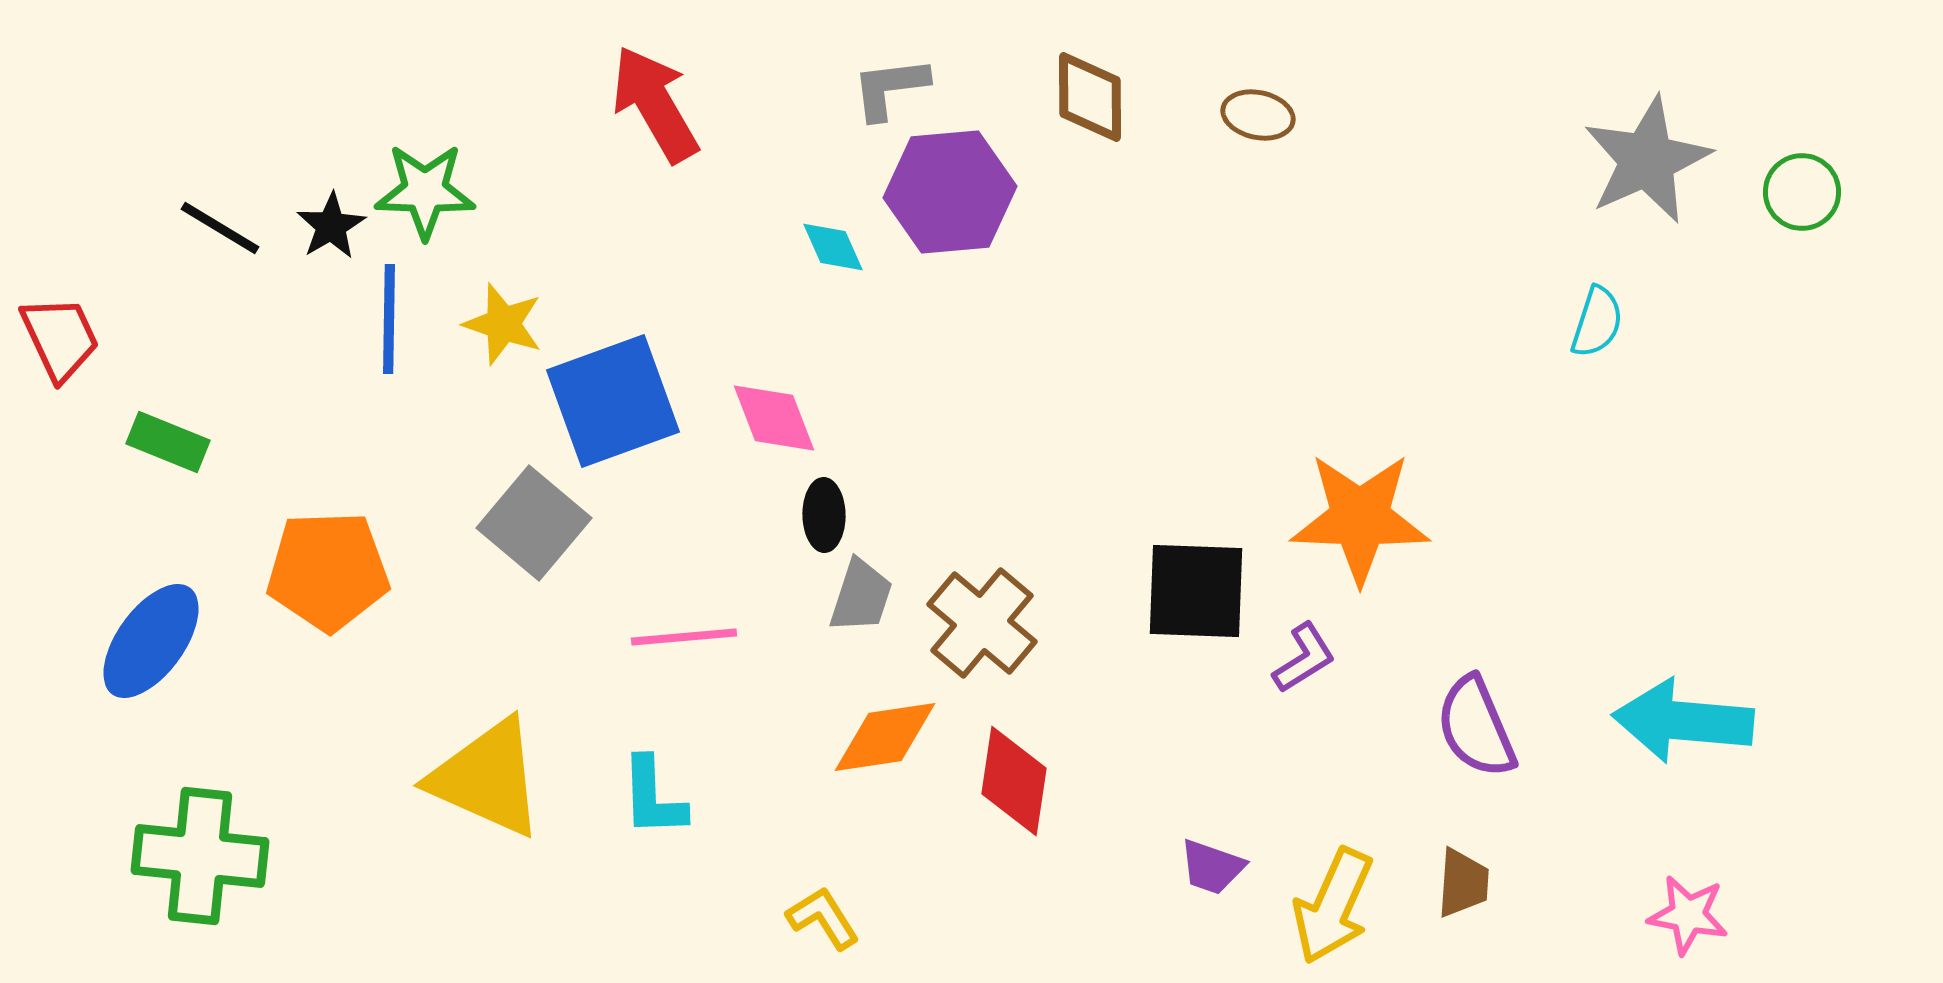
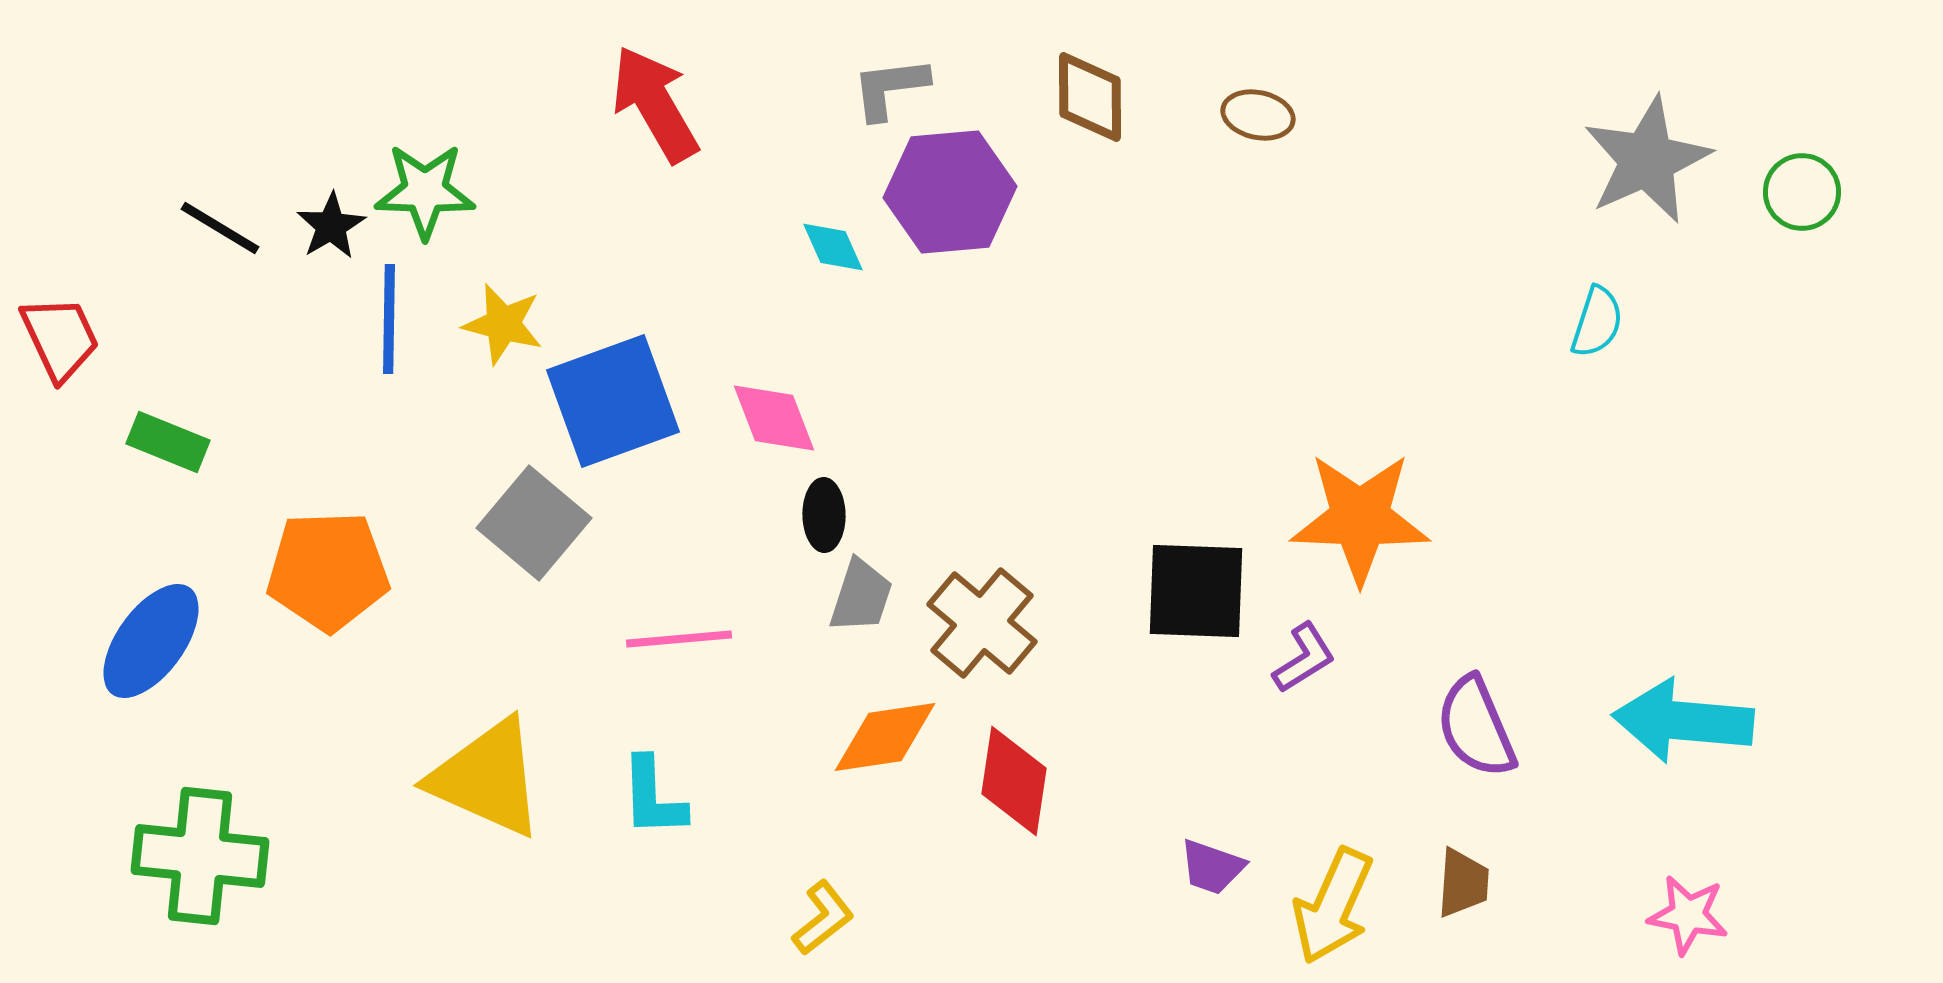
yellow star: rotated 4 degrees counterclockwise
pink line: moved 5 px left, 2 px down
yellow L-shape: rotated 84 degrees clockwise
